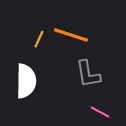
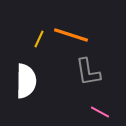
gray L-shape: moved 2 px up
